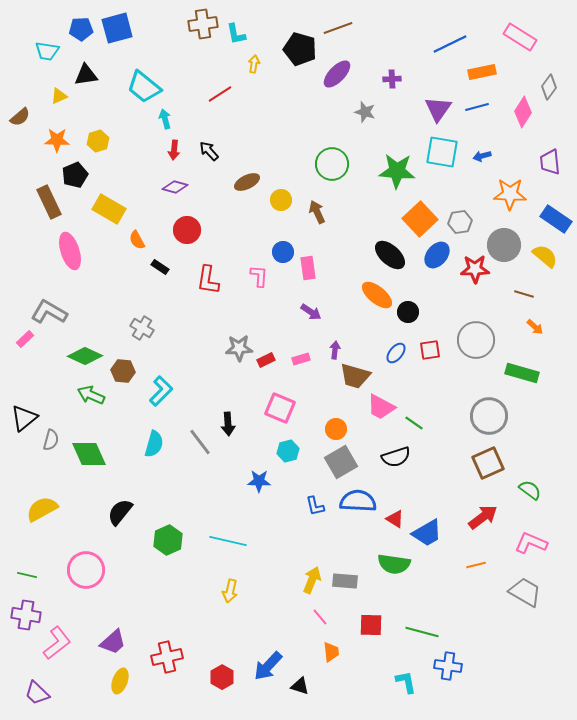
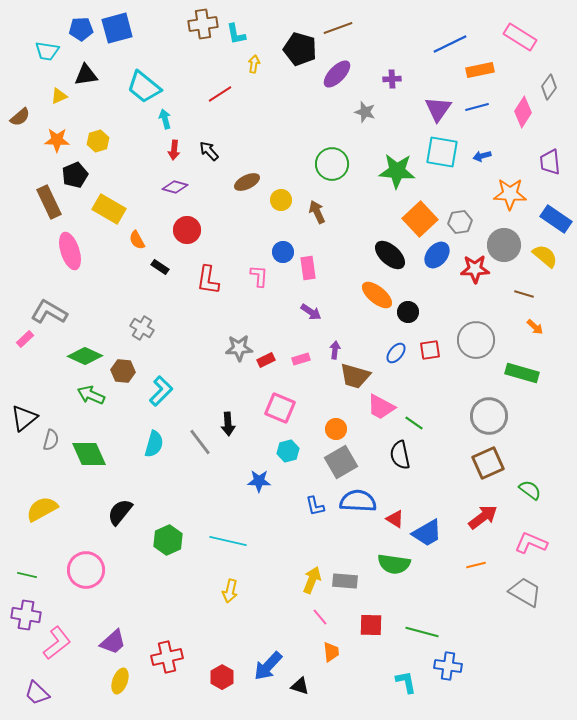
orange rectangle at (482, 72): moved 2 px left, 2 px up
black semicircle at (396, 457): moved 4 px right, 2 px up; rotated 96 degrees clockwise
